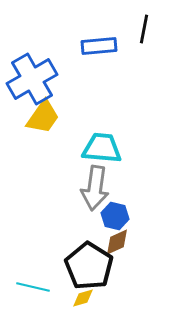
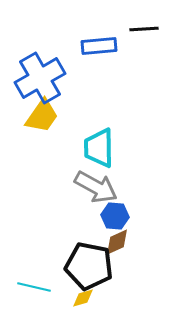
black line: rotated 76 degrees clockwise
blue cross: moved 8 px right, 1 px up
yellow trapezoid: moved 1 px left, 1 px up
cyan trapezoid: moved 3 px left; rotated 96 degrees counterclockwise
gray arrow: moved 1 px right, 1 px up; rotated 69 degrees counterclockwise
blue hexagon: rotated 8 degrees counterclockwise
black pentagon: rotated 21 degrees counterclockwise
cyan line: moved 1 px right
